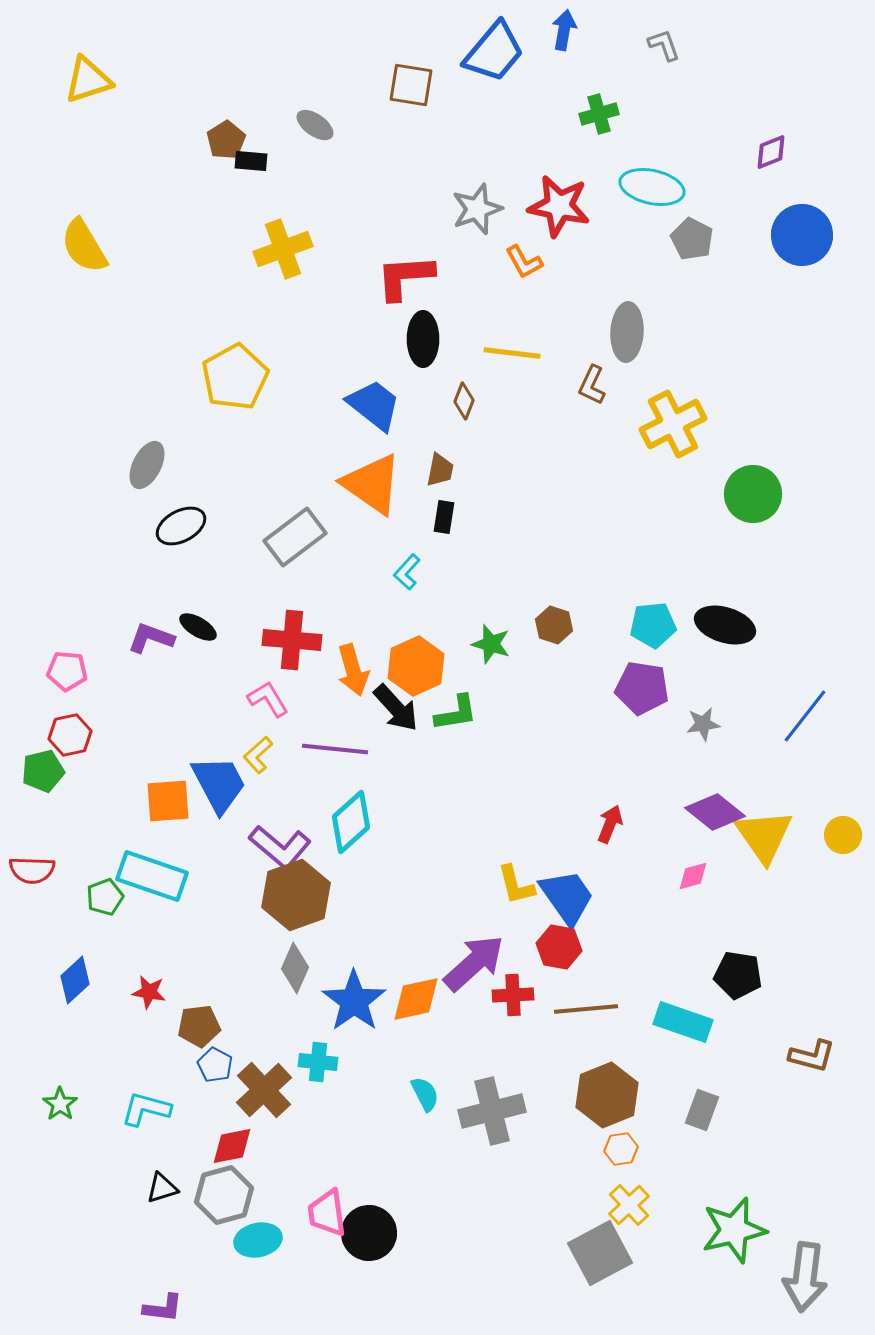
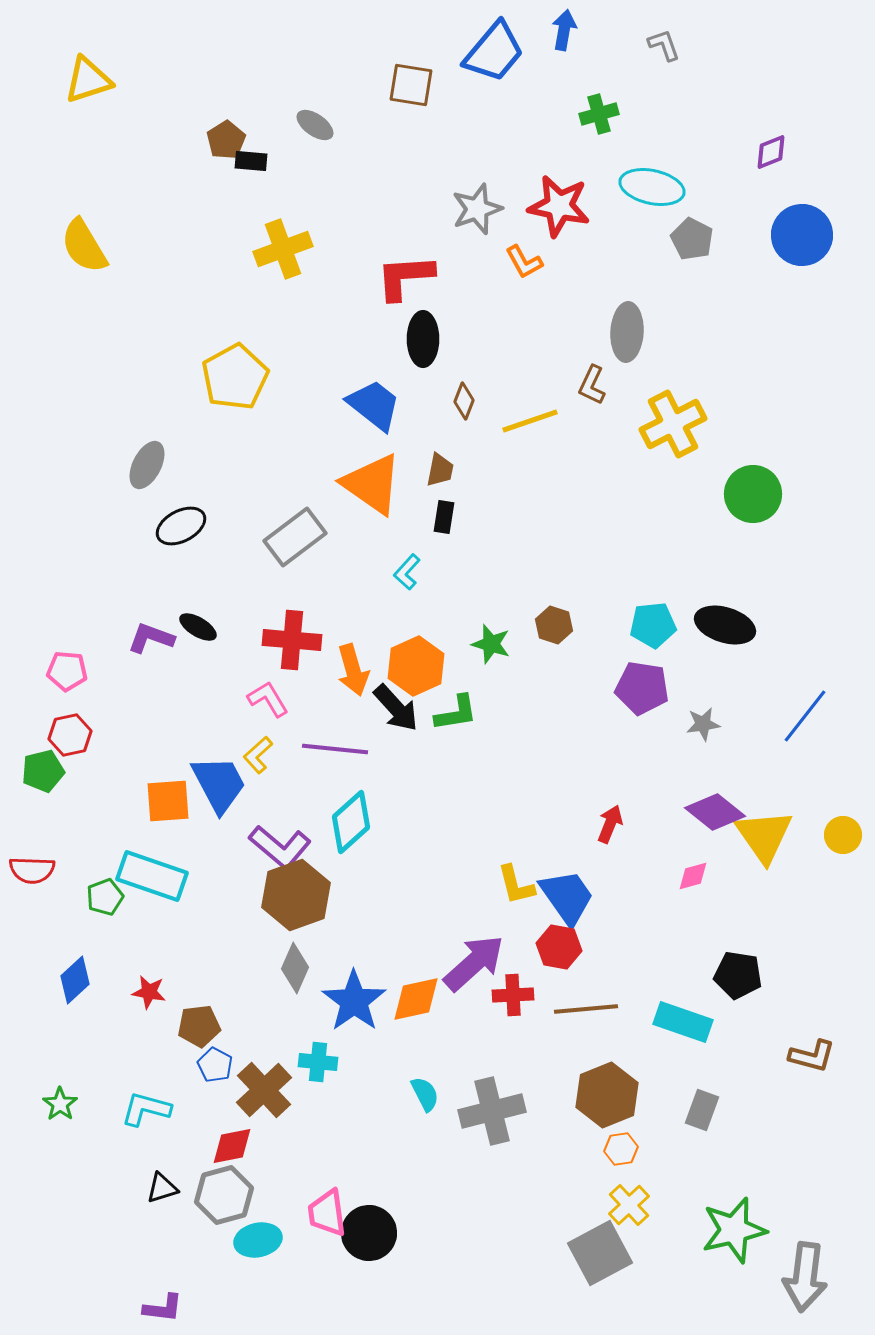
yellow line at (512, 353): moved 18 px right, 68 px down; rotated 26 degrees counterclockwise
